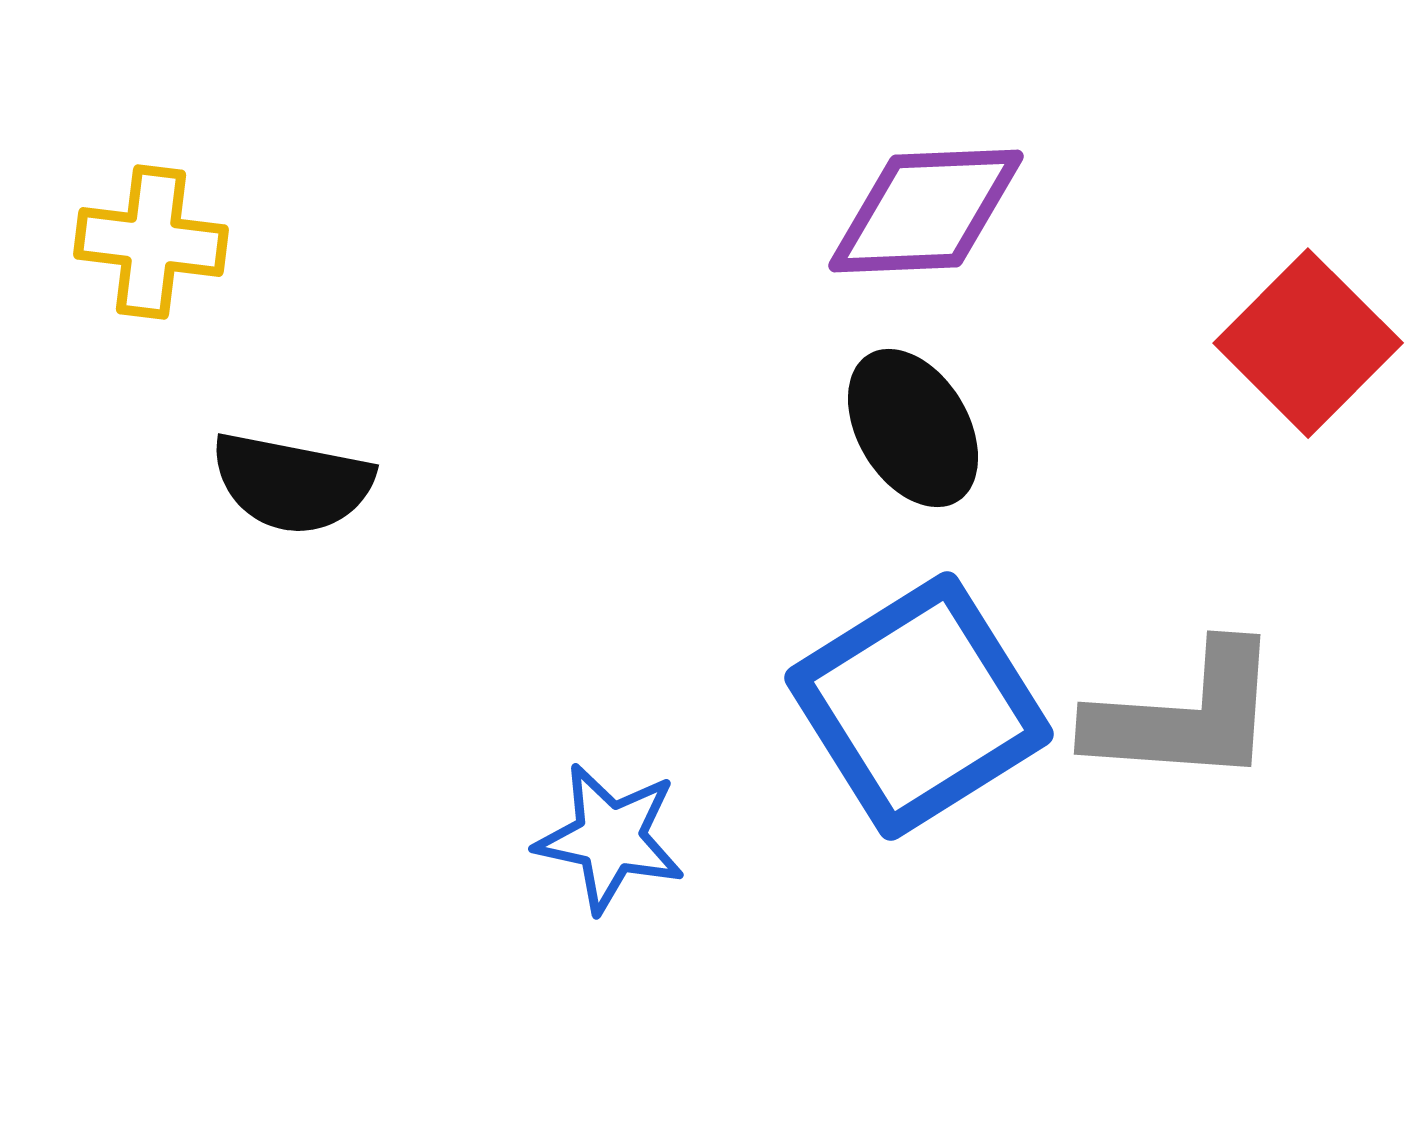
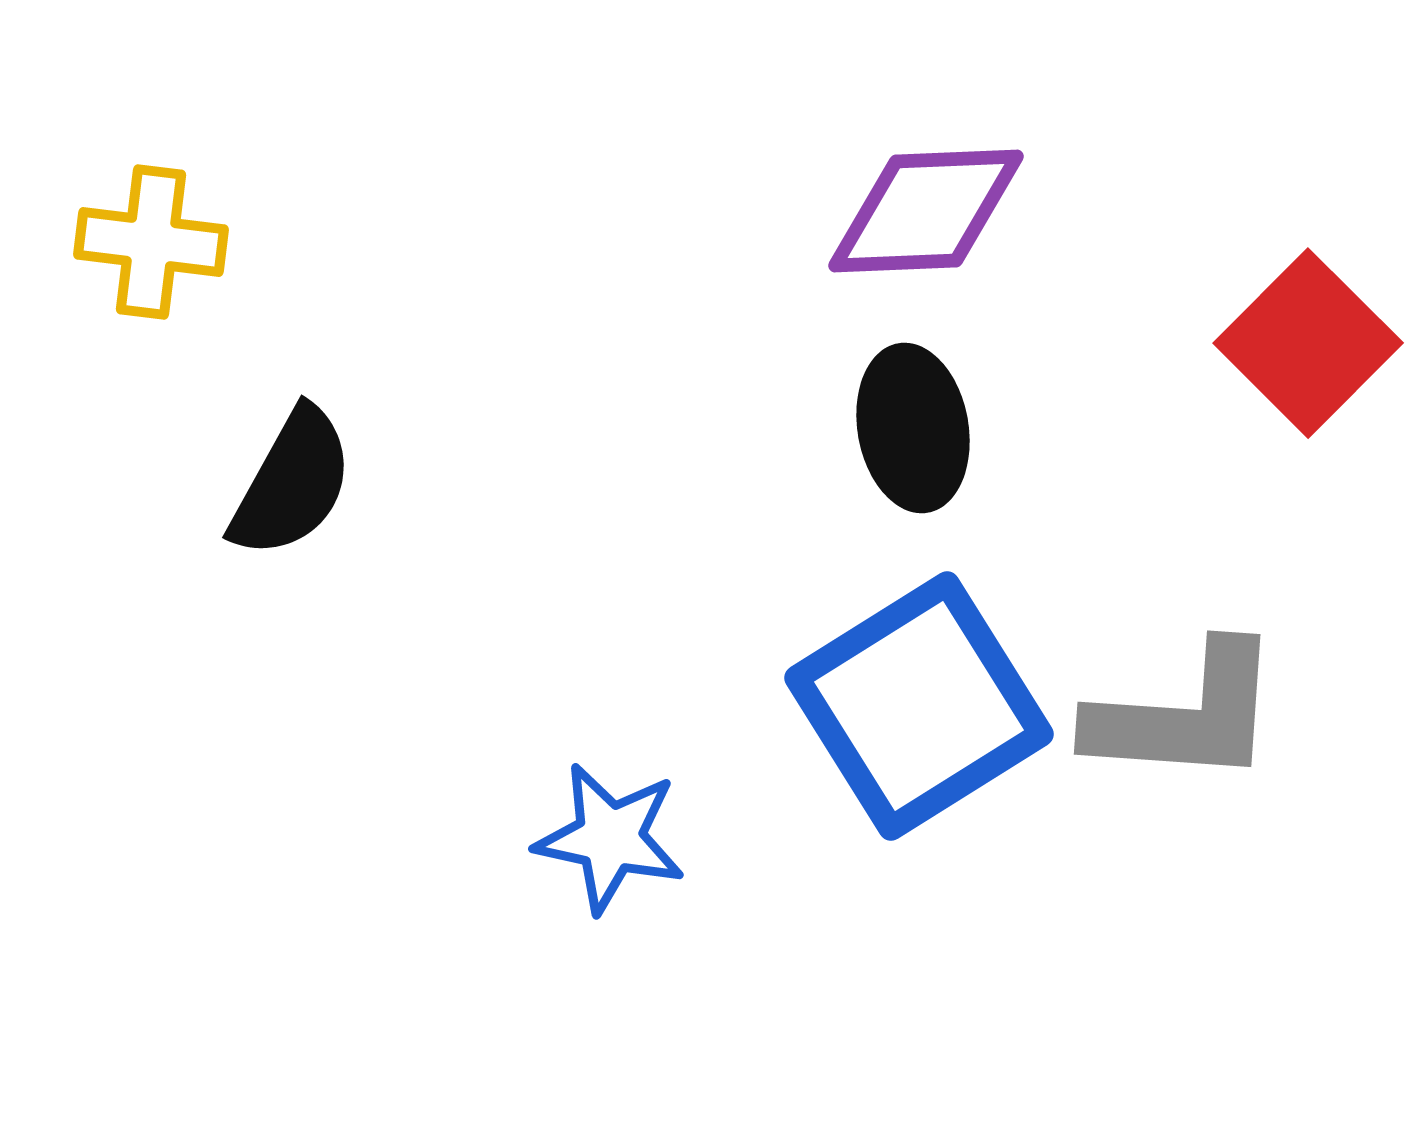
black ellipse: rotated 21 degrees clockwise
black semicircle: rotated 72 degrees counterclockwise
